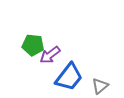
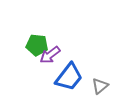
green pentagon: moved 4 px right
